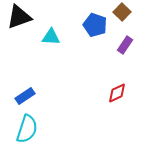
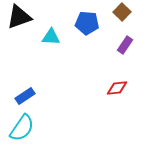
blue pentagon: moved 8 px left, 2 px up; rotated 15 degrees counterclockwise
red diamond: moved 5 px up; rotated 20 degrees clockwise
cyan semicircle: moved 5 px left, 1 px up; rotated 16 degrees clockwise
